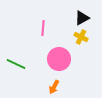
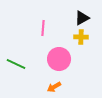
yellow cross: rotated 24 degrees counterclockwise
orange arrow: rotated 32 degrees clockwise
